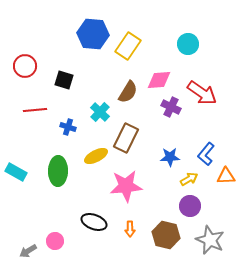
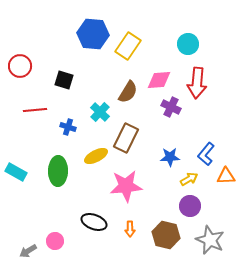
red circle: moved 5 px left
red arrow: moved 5 px left, 10 px up; rotated 60 degrees clockwise
